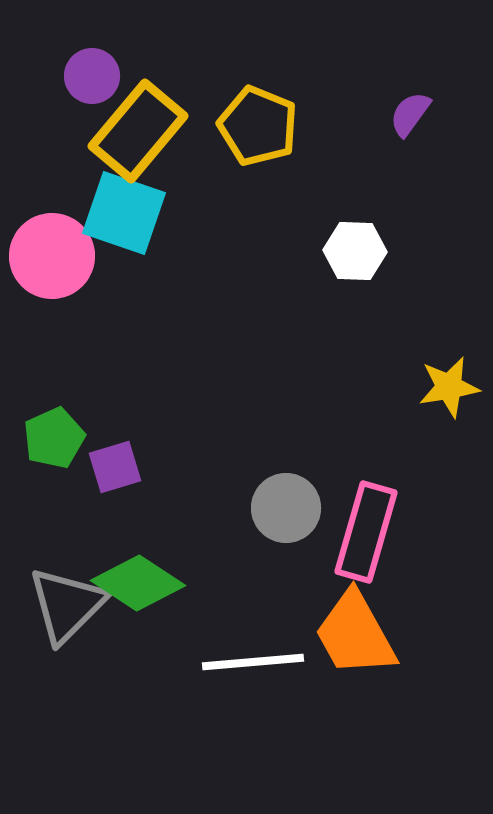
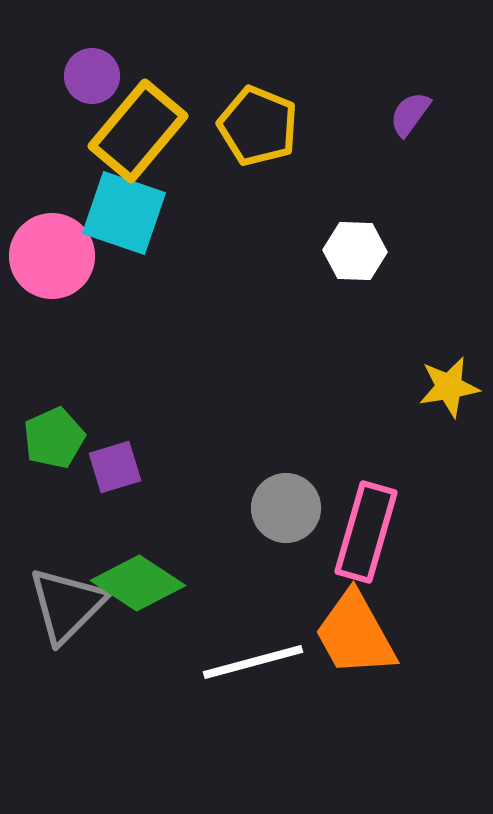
white line: rotated 10 degrees counterclockwise
